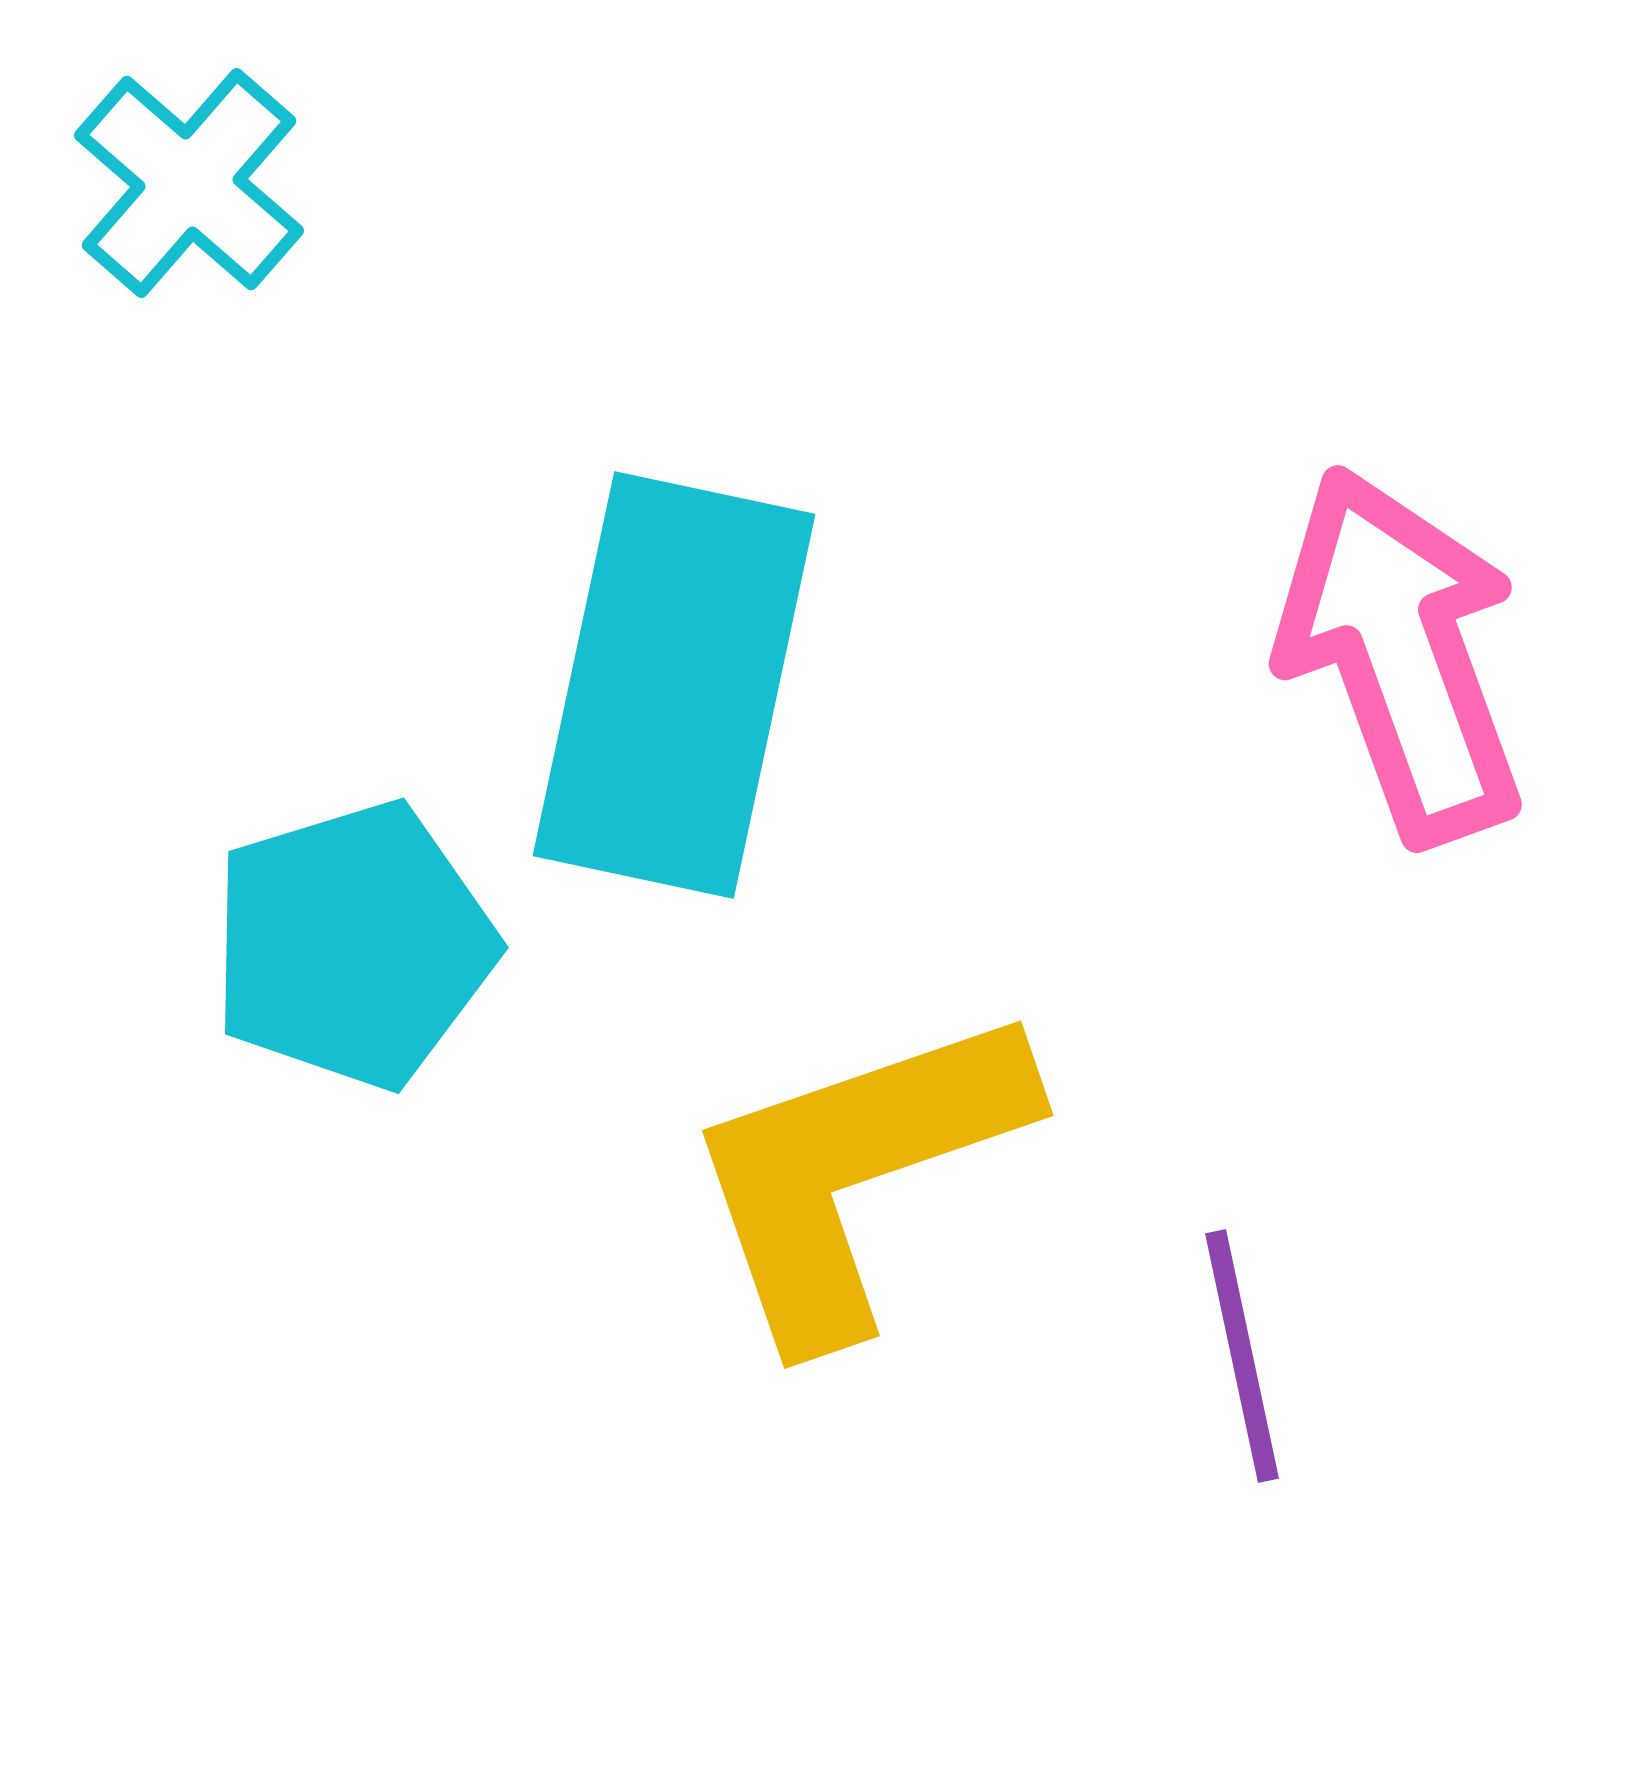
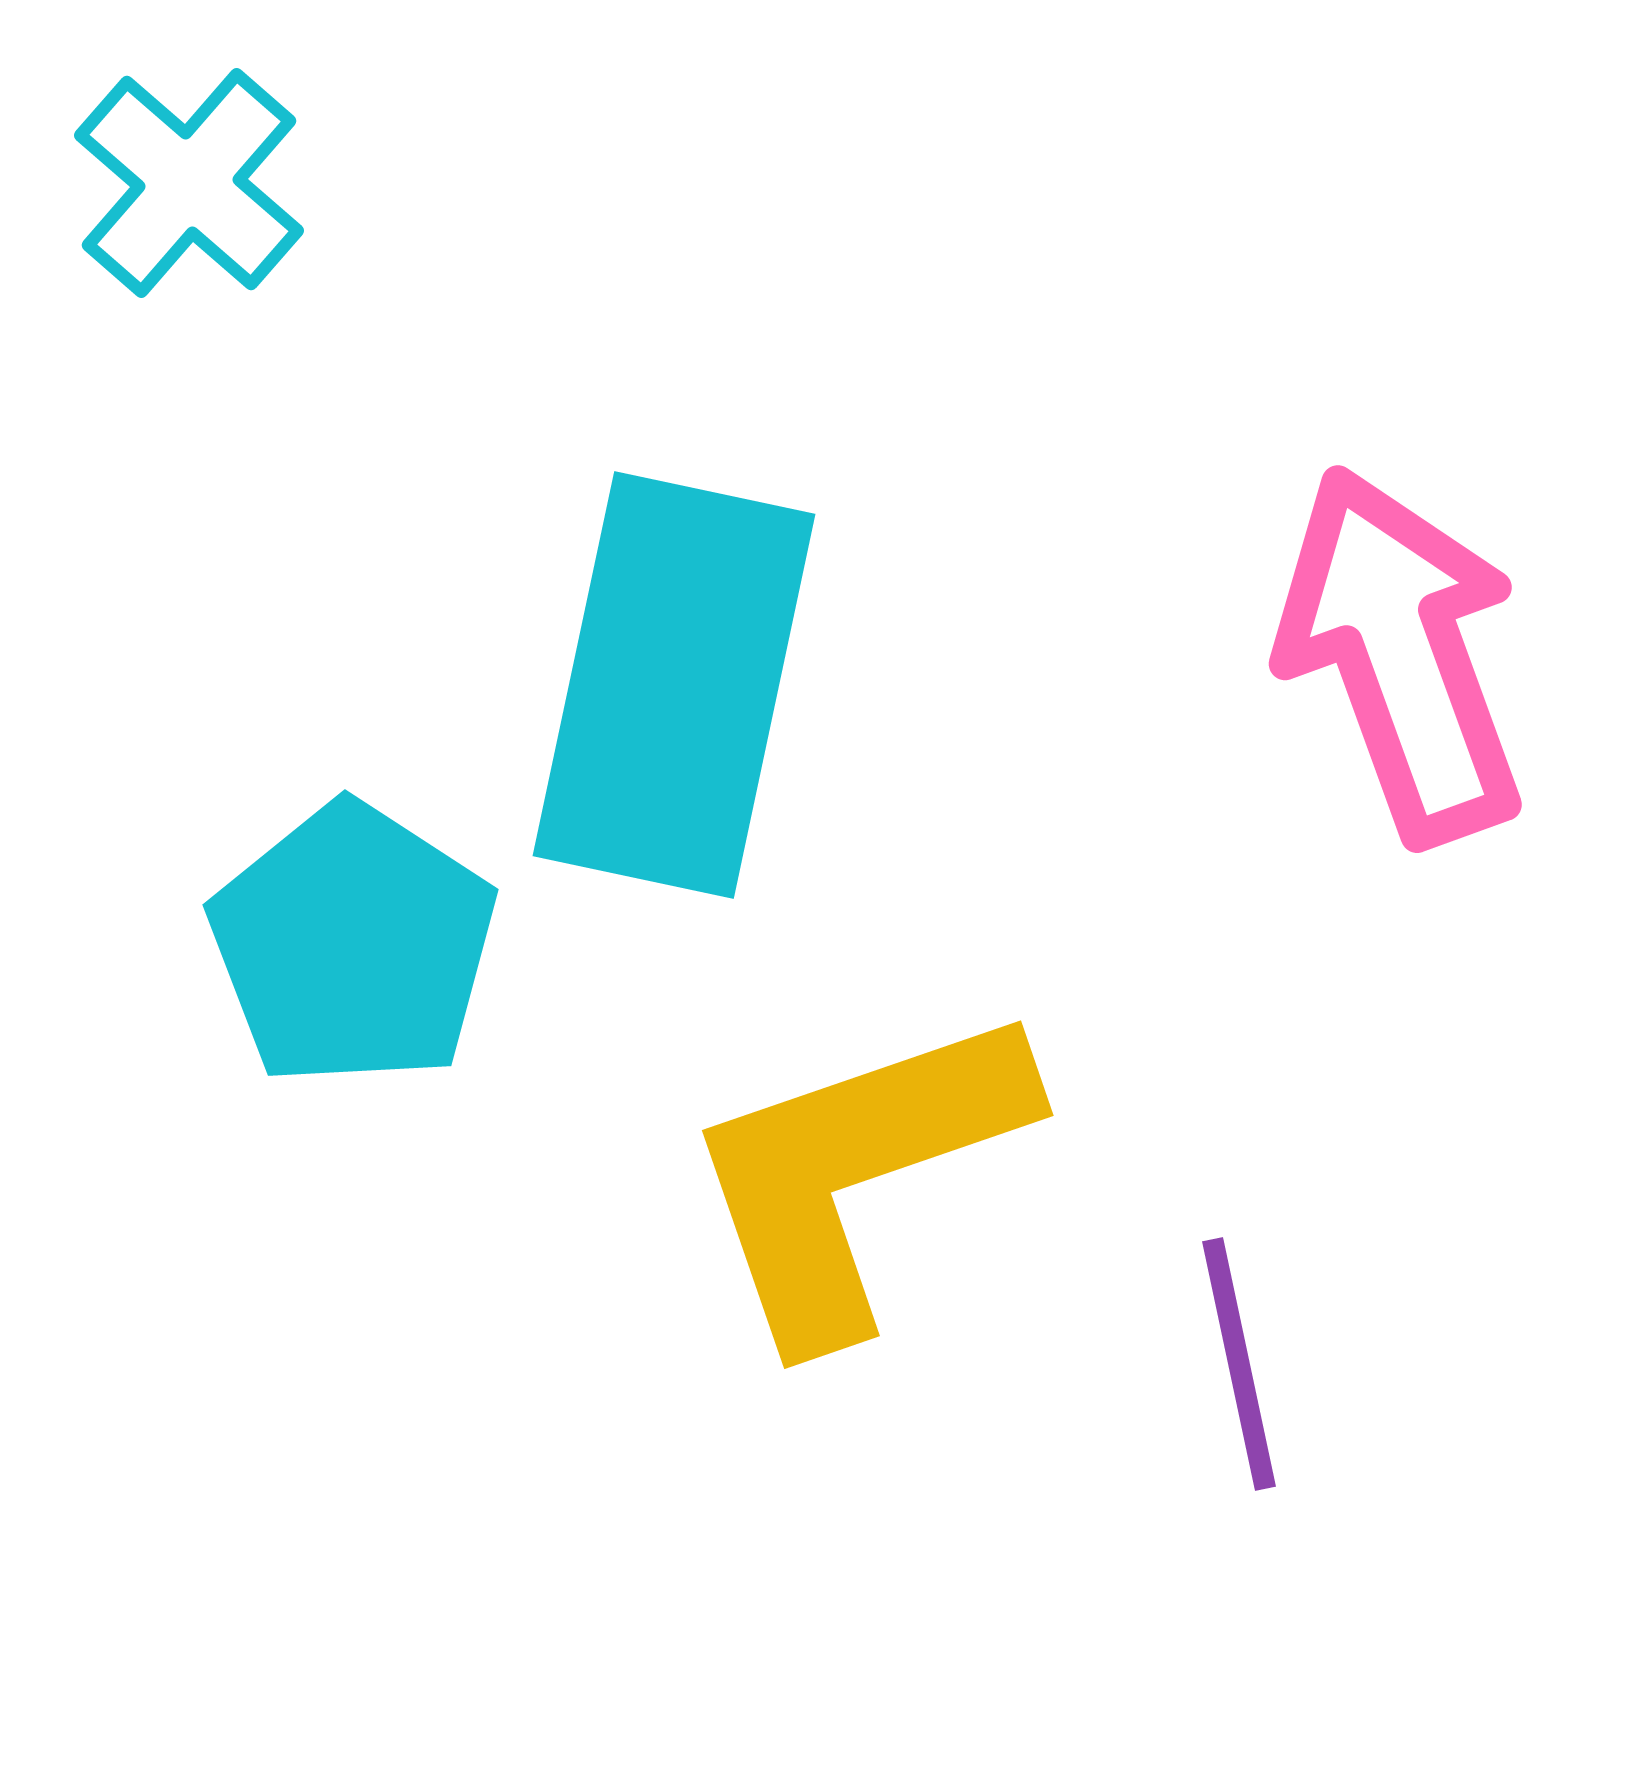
cyan pentagon: rotated 22 degrees counterclockwise
purple line: moved 3 px left, 8 px down
